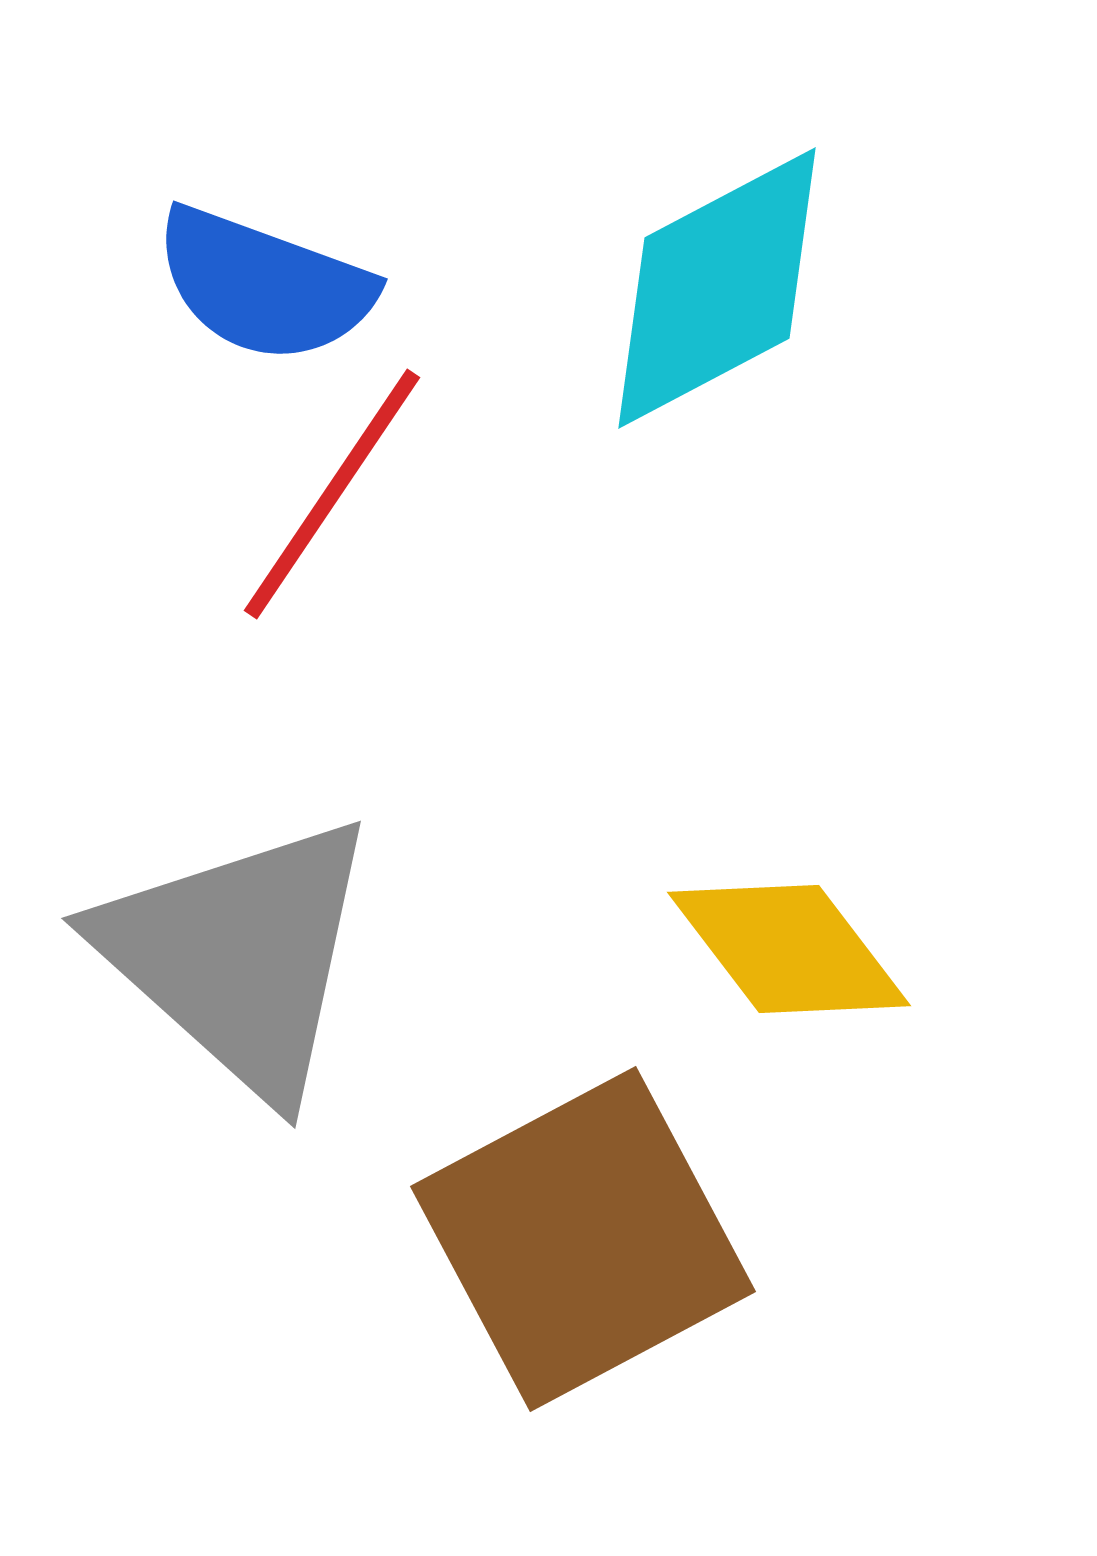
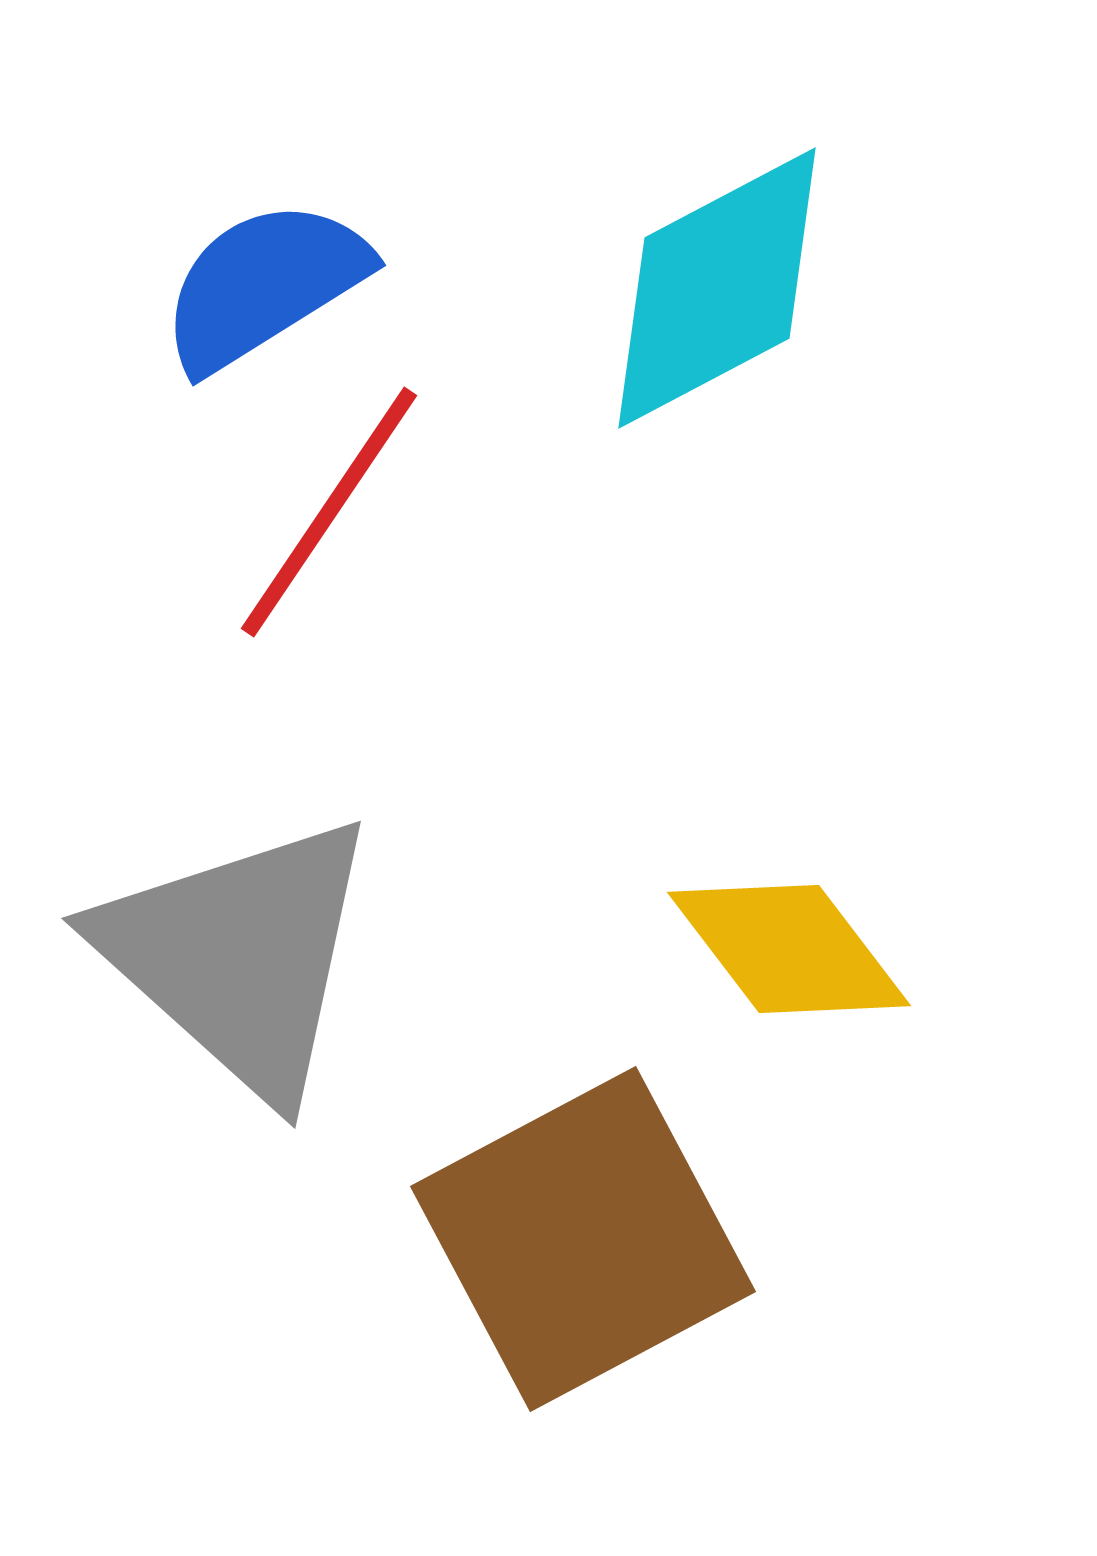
blue semicircle: rotated 128 degrees clockwise
red line: moved 3 px left, 18 px down
